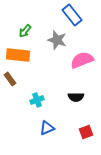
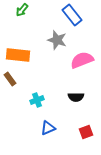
green arrow: moved 3 px left, 21 px up
blue triangle: moved 1 px right
